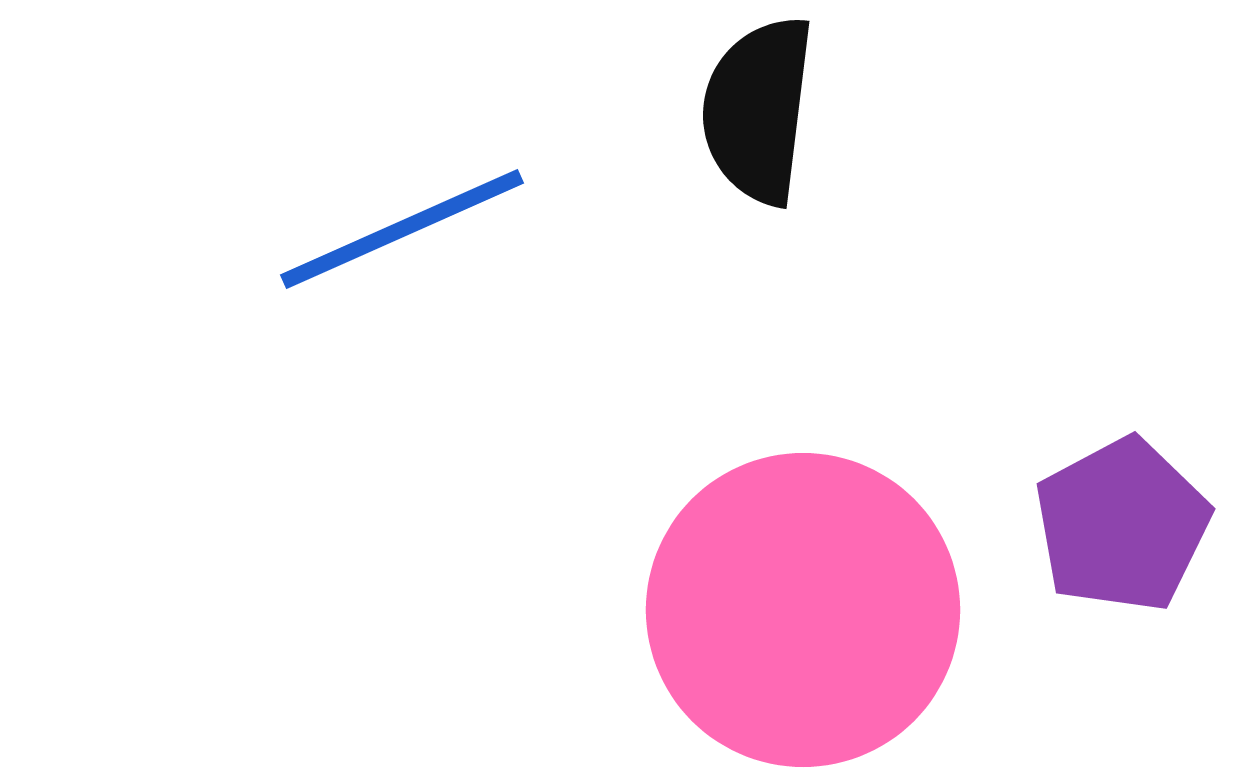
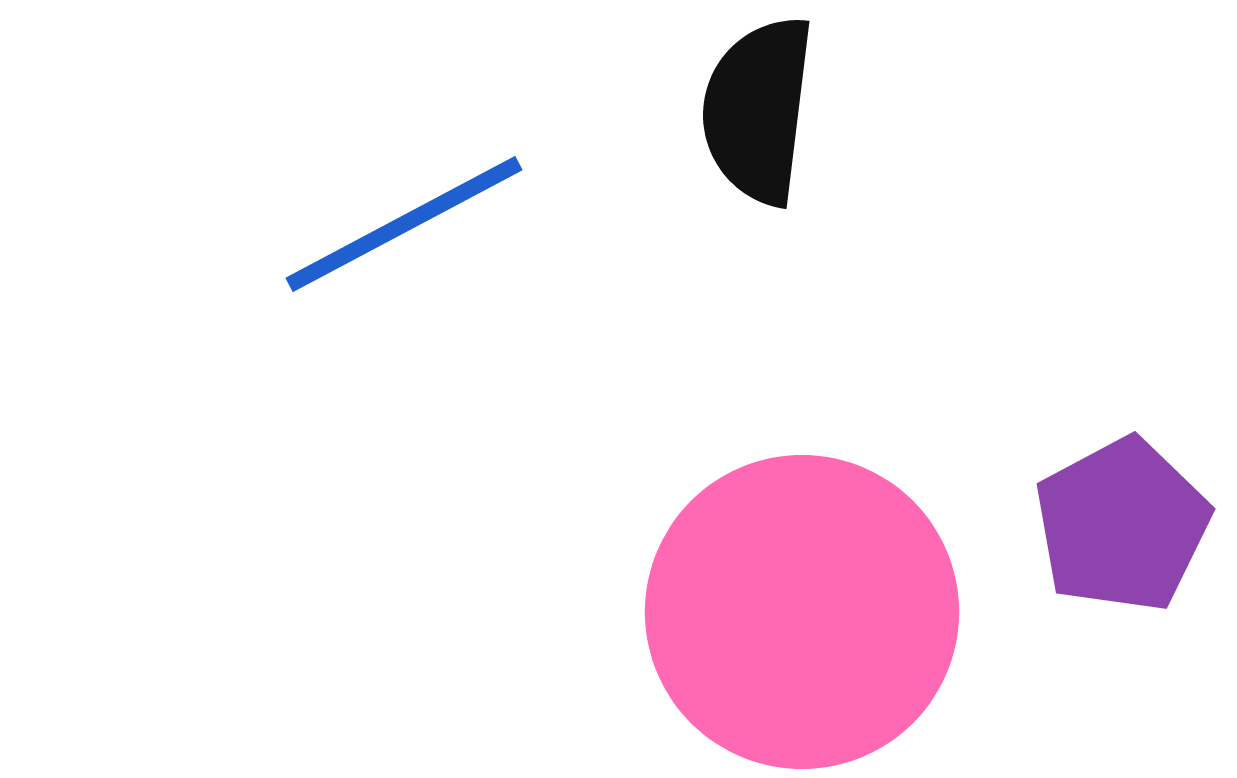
blue line: moved 2 px right, 5 px up; rotated 4 degrees counterclockwise
pink circle: moved 1 px left, 2 px down
